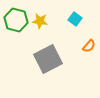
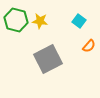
cyan square: moved 4 px right, 2 px down
